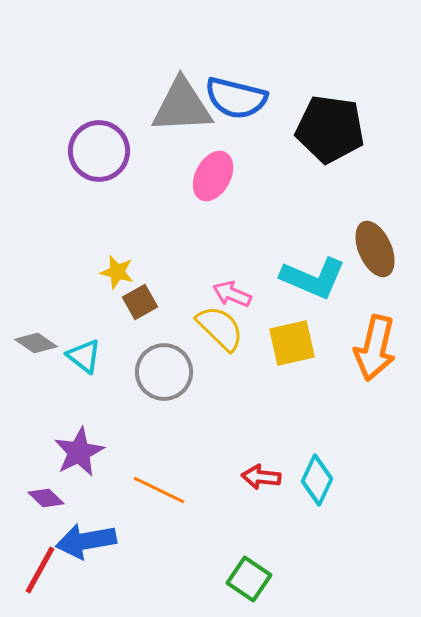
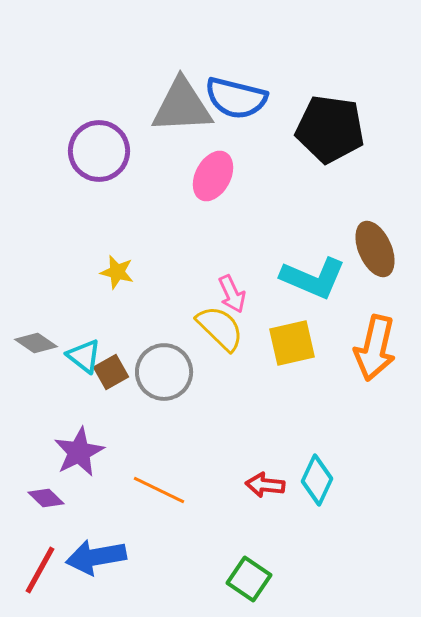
pink arrow: rotated 138 degrees counterclockwise
brown square: moved 29 px left, 70 px down
red arrow: moved 4 px right, 8 px down
blue arrow: moved 10 px right, 16 px down
